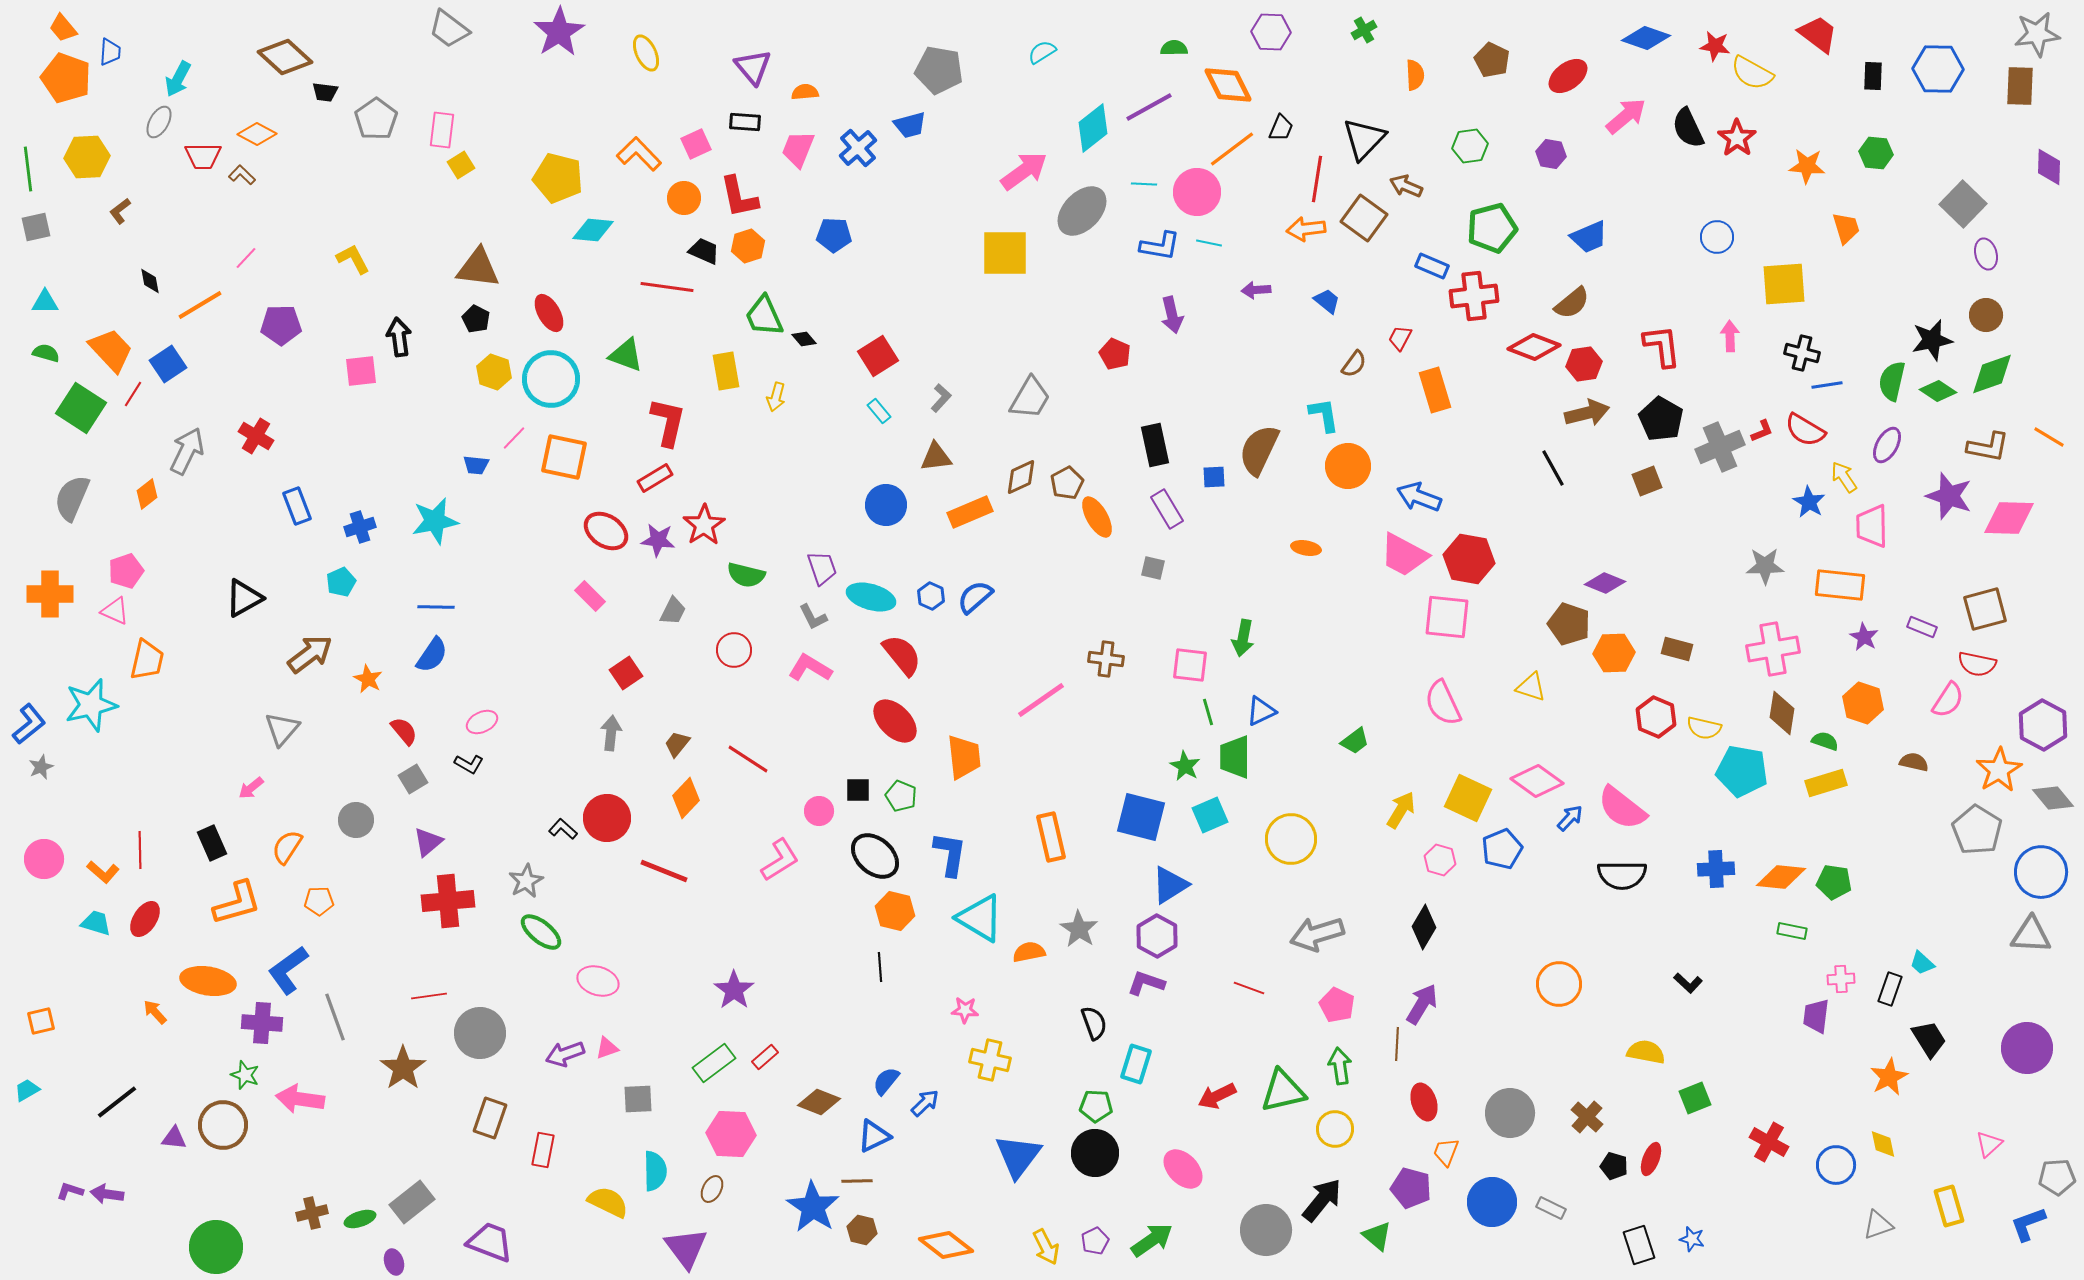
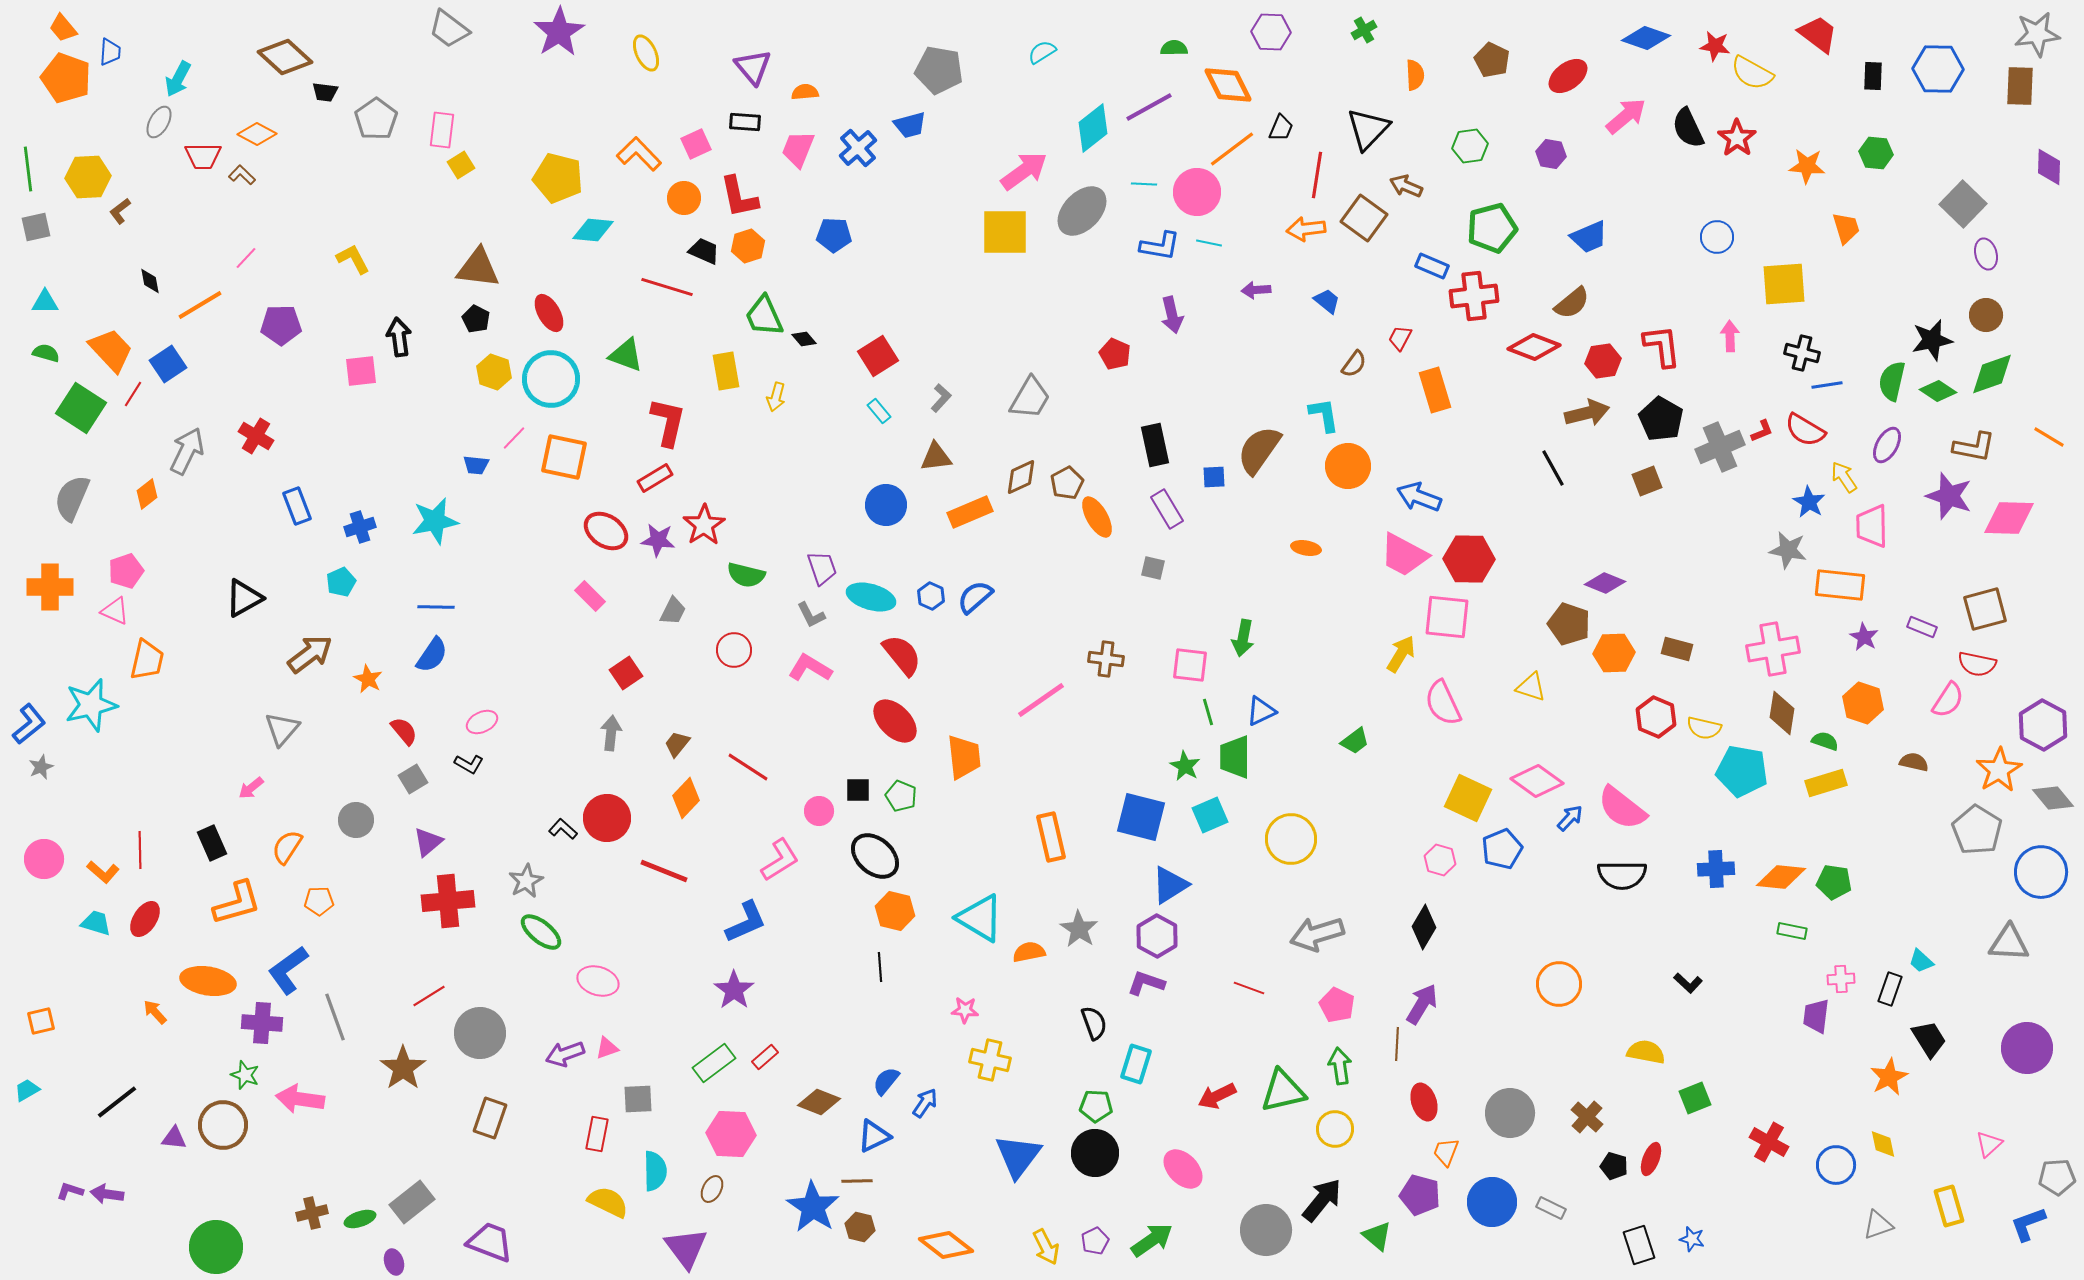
black triangle at (1364, 139): moved 4 px right, 10 px up
yellow hexagon at (87, 157): moved 1 px right, 20 px down
red line at (1317, 179): moved 4 px up
yellow square at (1005, 253): moved 21 px up
red line at (667, 287): rotated 9 degrees clockwise
red hexagon at (1584, 364): moved 19 px right, 3 px up
brown L-shape at (1988, 447): moved 14 px left
brown semicircle at (1259, 450): rotated 10 degrees clockwise
red hexagon at (1469, 559): rotated 9 degrees counterclockwise
gray star at (1765, 566): moved 23 px right, 16 px up; rotated 12 degrees clockwise
orange cross at (50, 594): moved 7 px up
gray L-shape at (813, 617): moved 2 px left, 2 px up
red line at (748, 759): moved 8 px down
yellow arrow at (1401, 810): moved 156 px up
blue L-shape at (950, 854): moved 204 px left, 68 px down; rotated 57 degrees clockwise
gray triangle at (2031, 935): moved 22 px left, 8 px down
cyan trapezoid at (1922, 963): moved 1 px left, 2 px up
red line at (429, 996): rotated 24 degrees counterclockwise
blue arrow at (925, 1103): rotated 12 degrees counterclockwise
red rectangle at (543, 1150): moved 54 px right, 16 px up
purple pentagon at (1411, 1188): moved 9 px right, 7 px down
brown hexagon at (862, 1230): moved 2 px left, 3 px up
